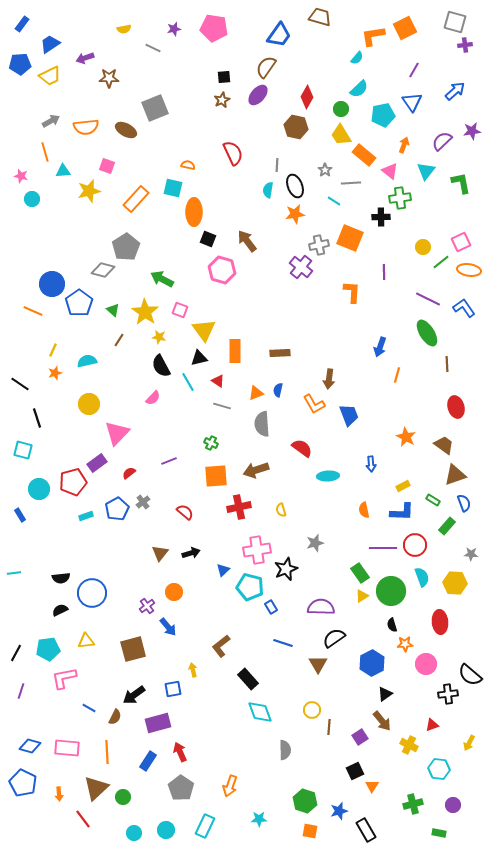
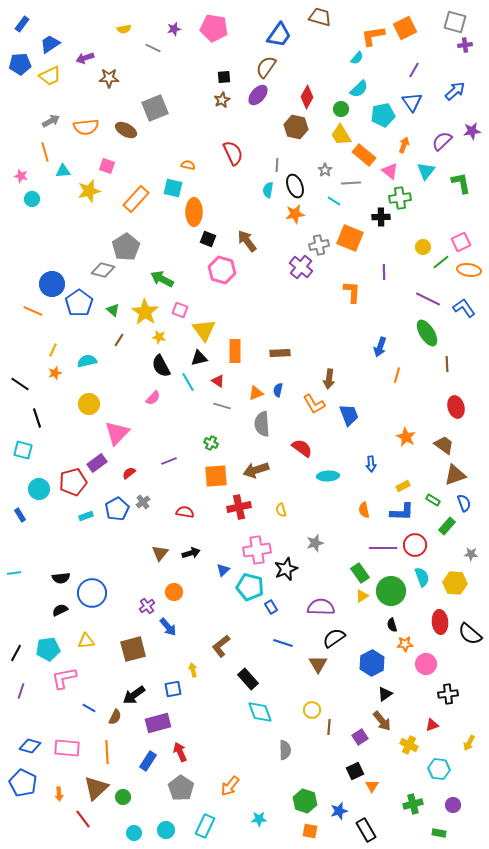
red semicircle at (185, 512): rotated 30 degrees counterclockwise
black semicircle at (470, 675): moved 41 px up
orange arrow at (230, 786): rotated 20 degrees clockwise
